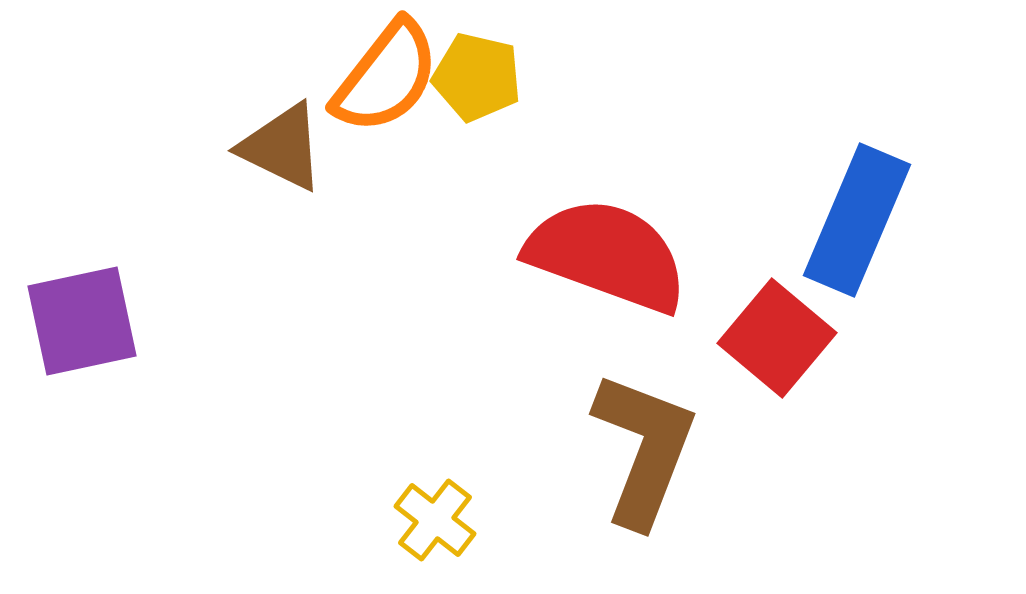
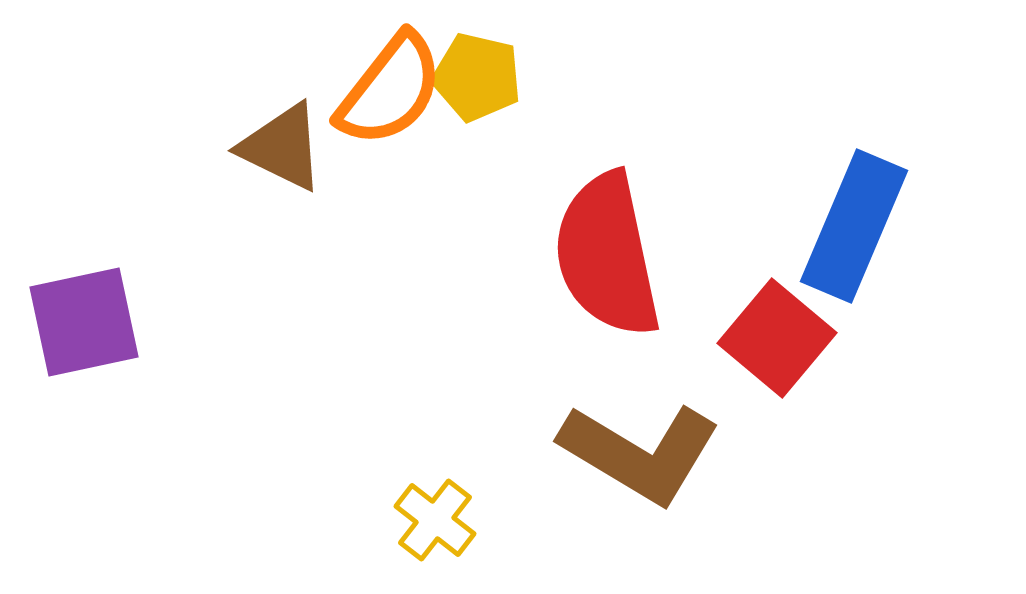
orange semicircle: moved 4 px right, 13 px down
blue rectangle: moved 3 px left, 6 px down
red semicircle: rotated 122 degrees counterclockwise
purple square: moved 2 px right, 1 px down
brown L-shape: moved 4 px left, 4 px down; rotated 100 degrees clockwise
